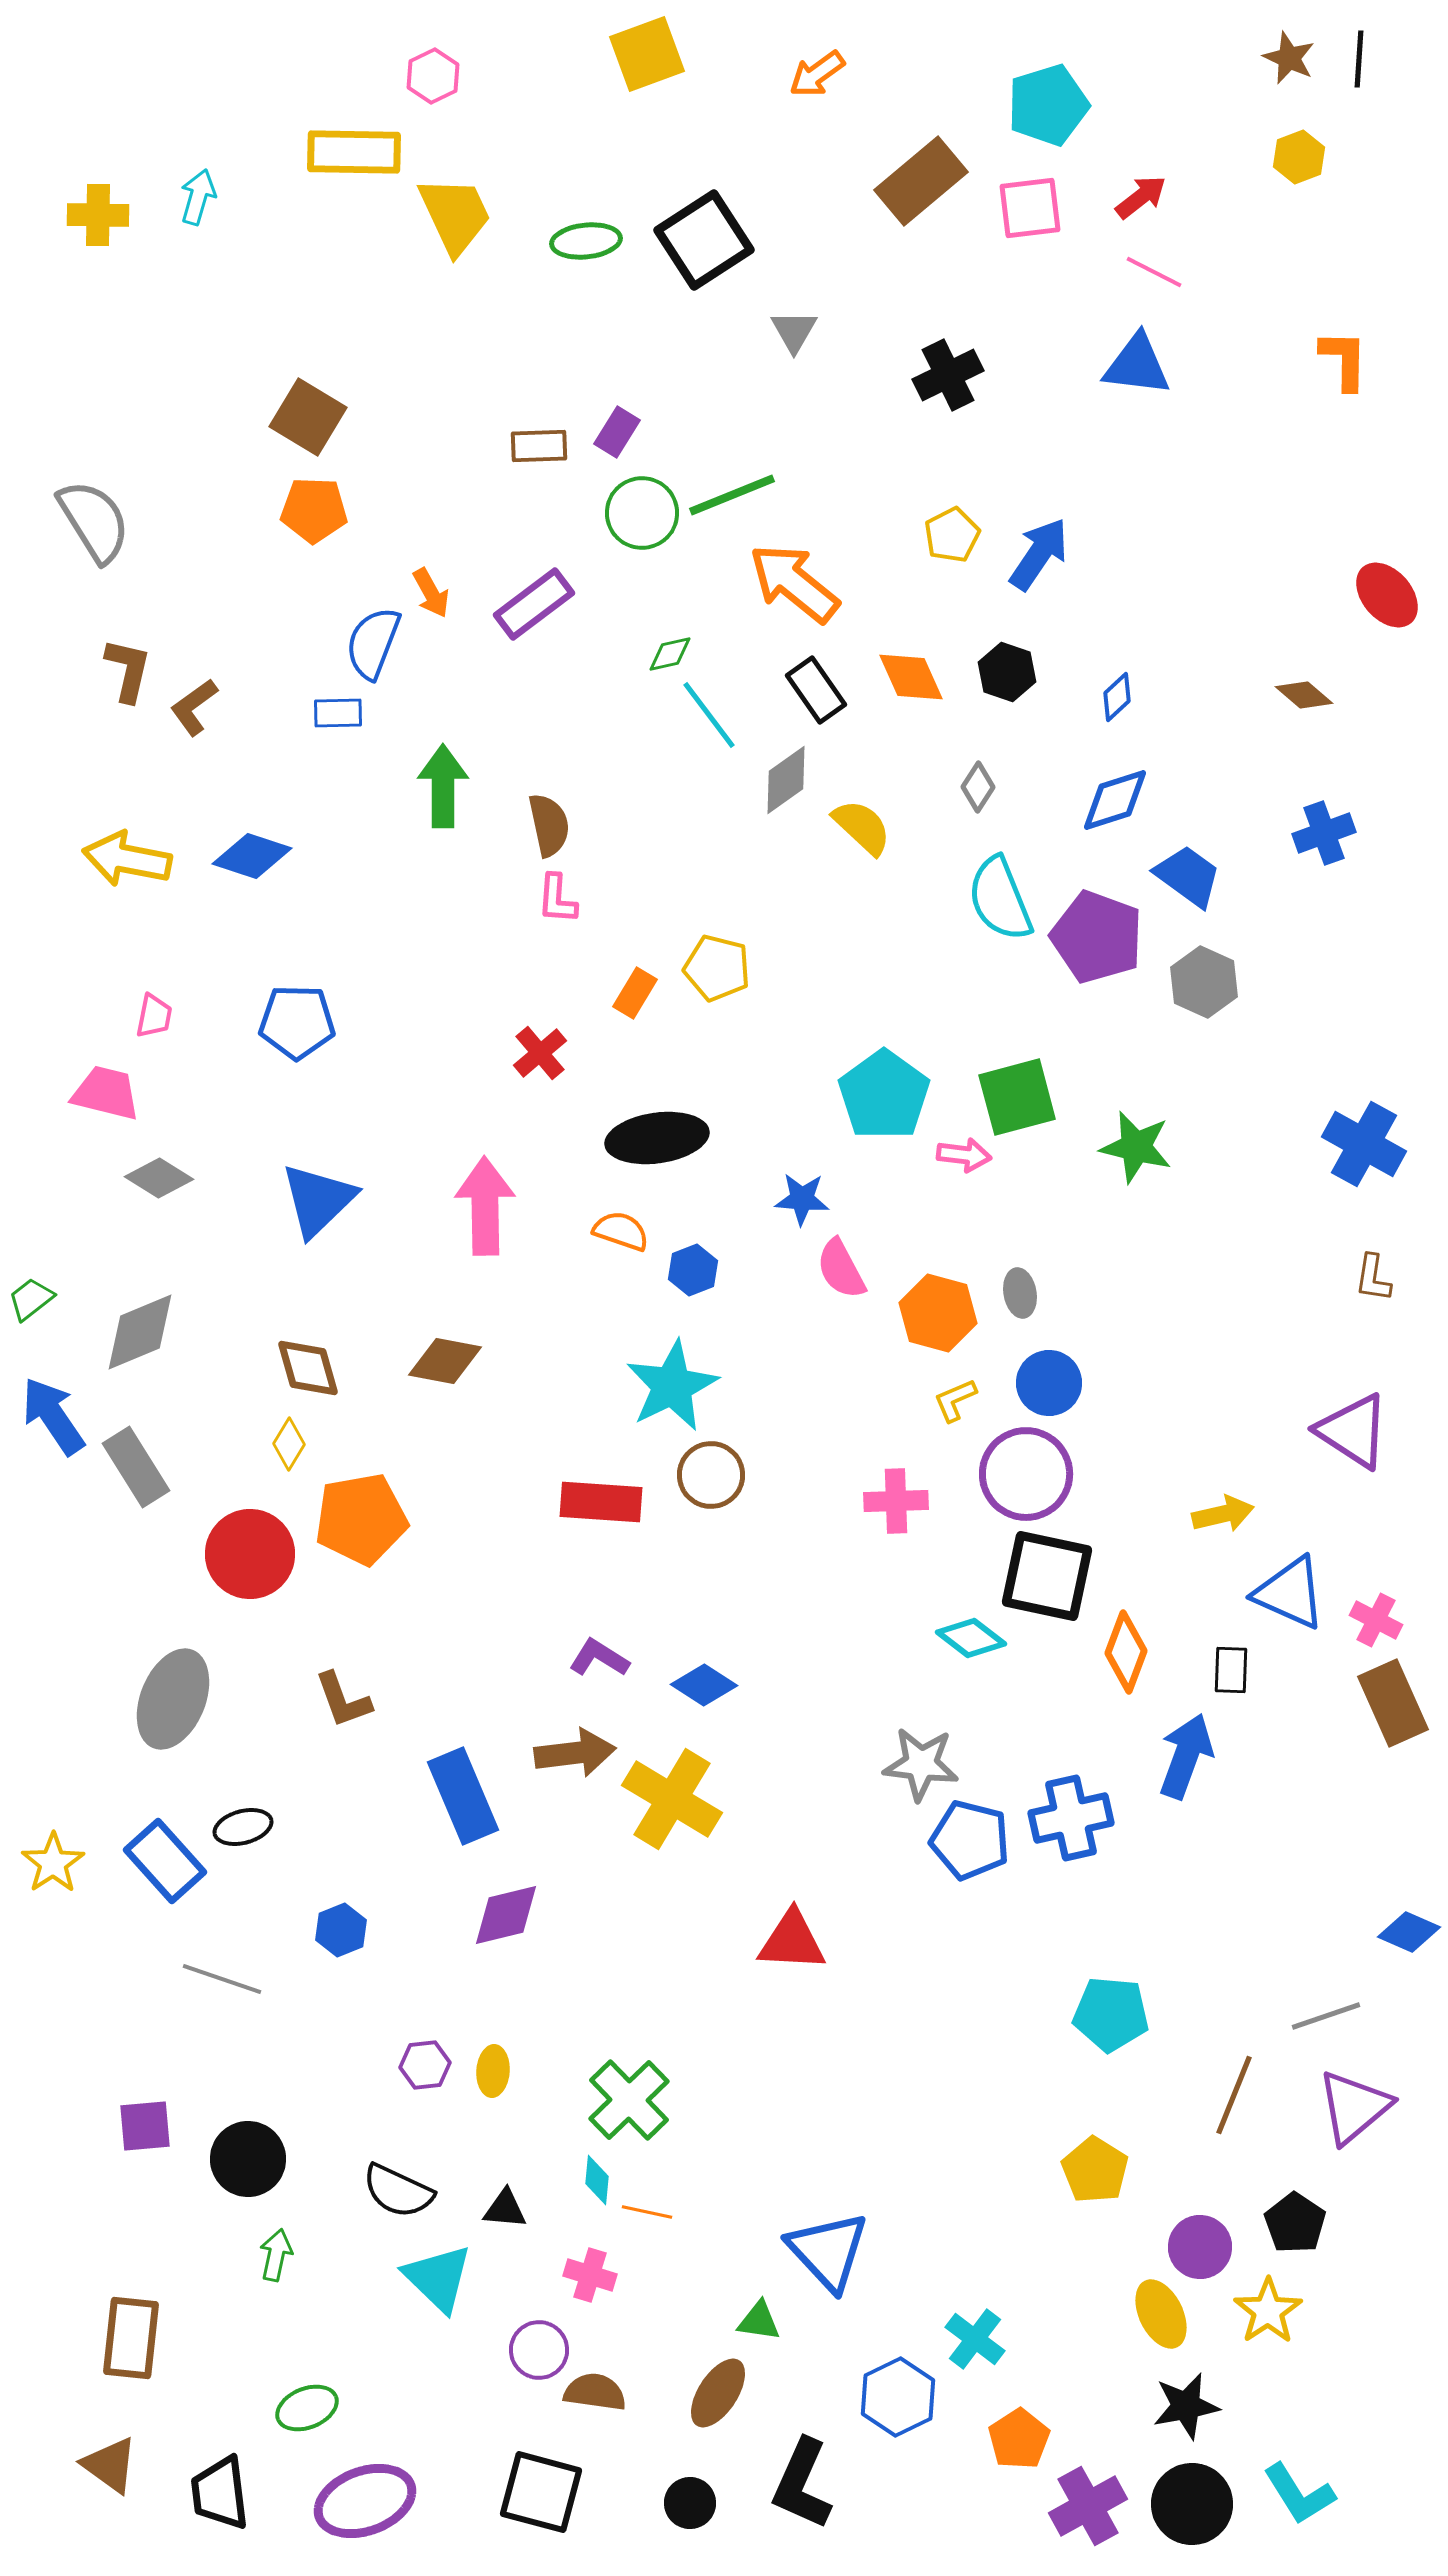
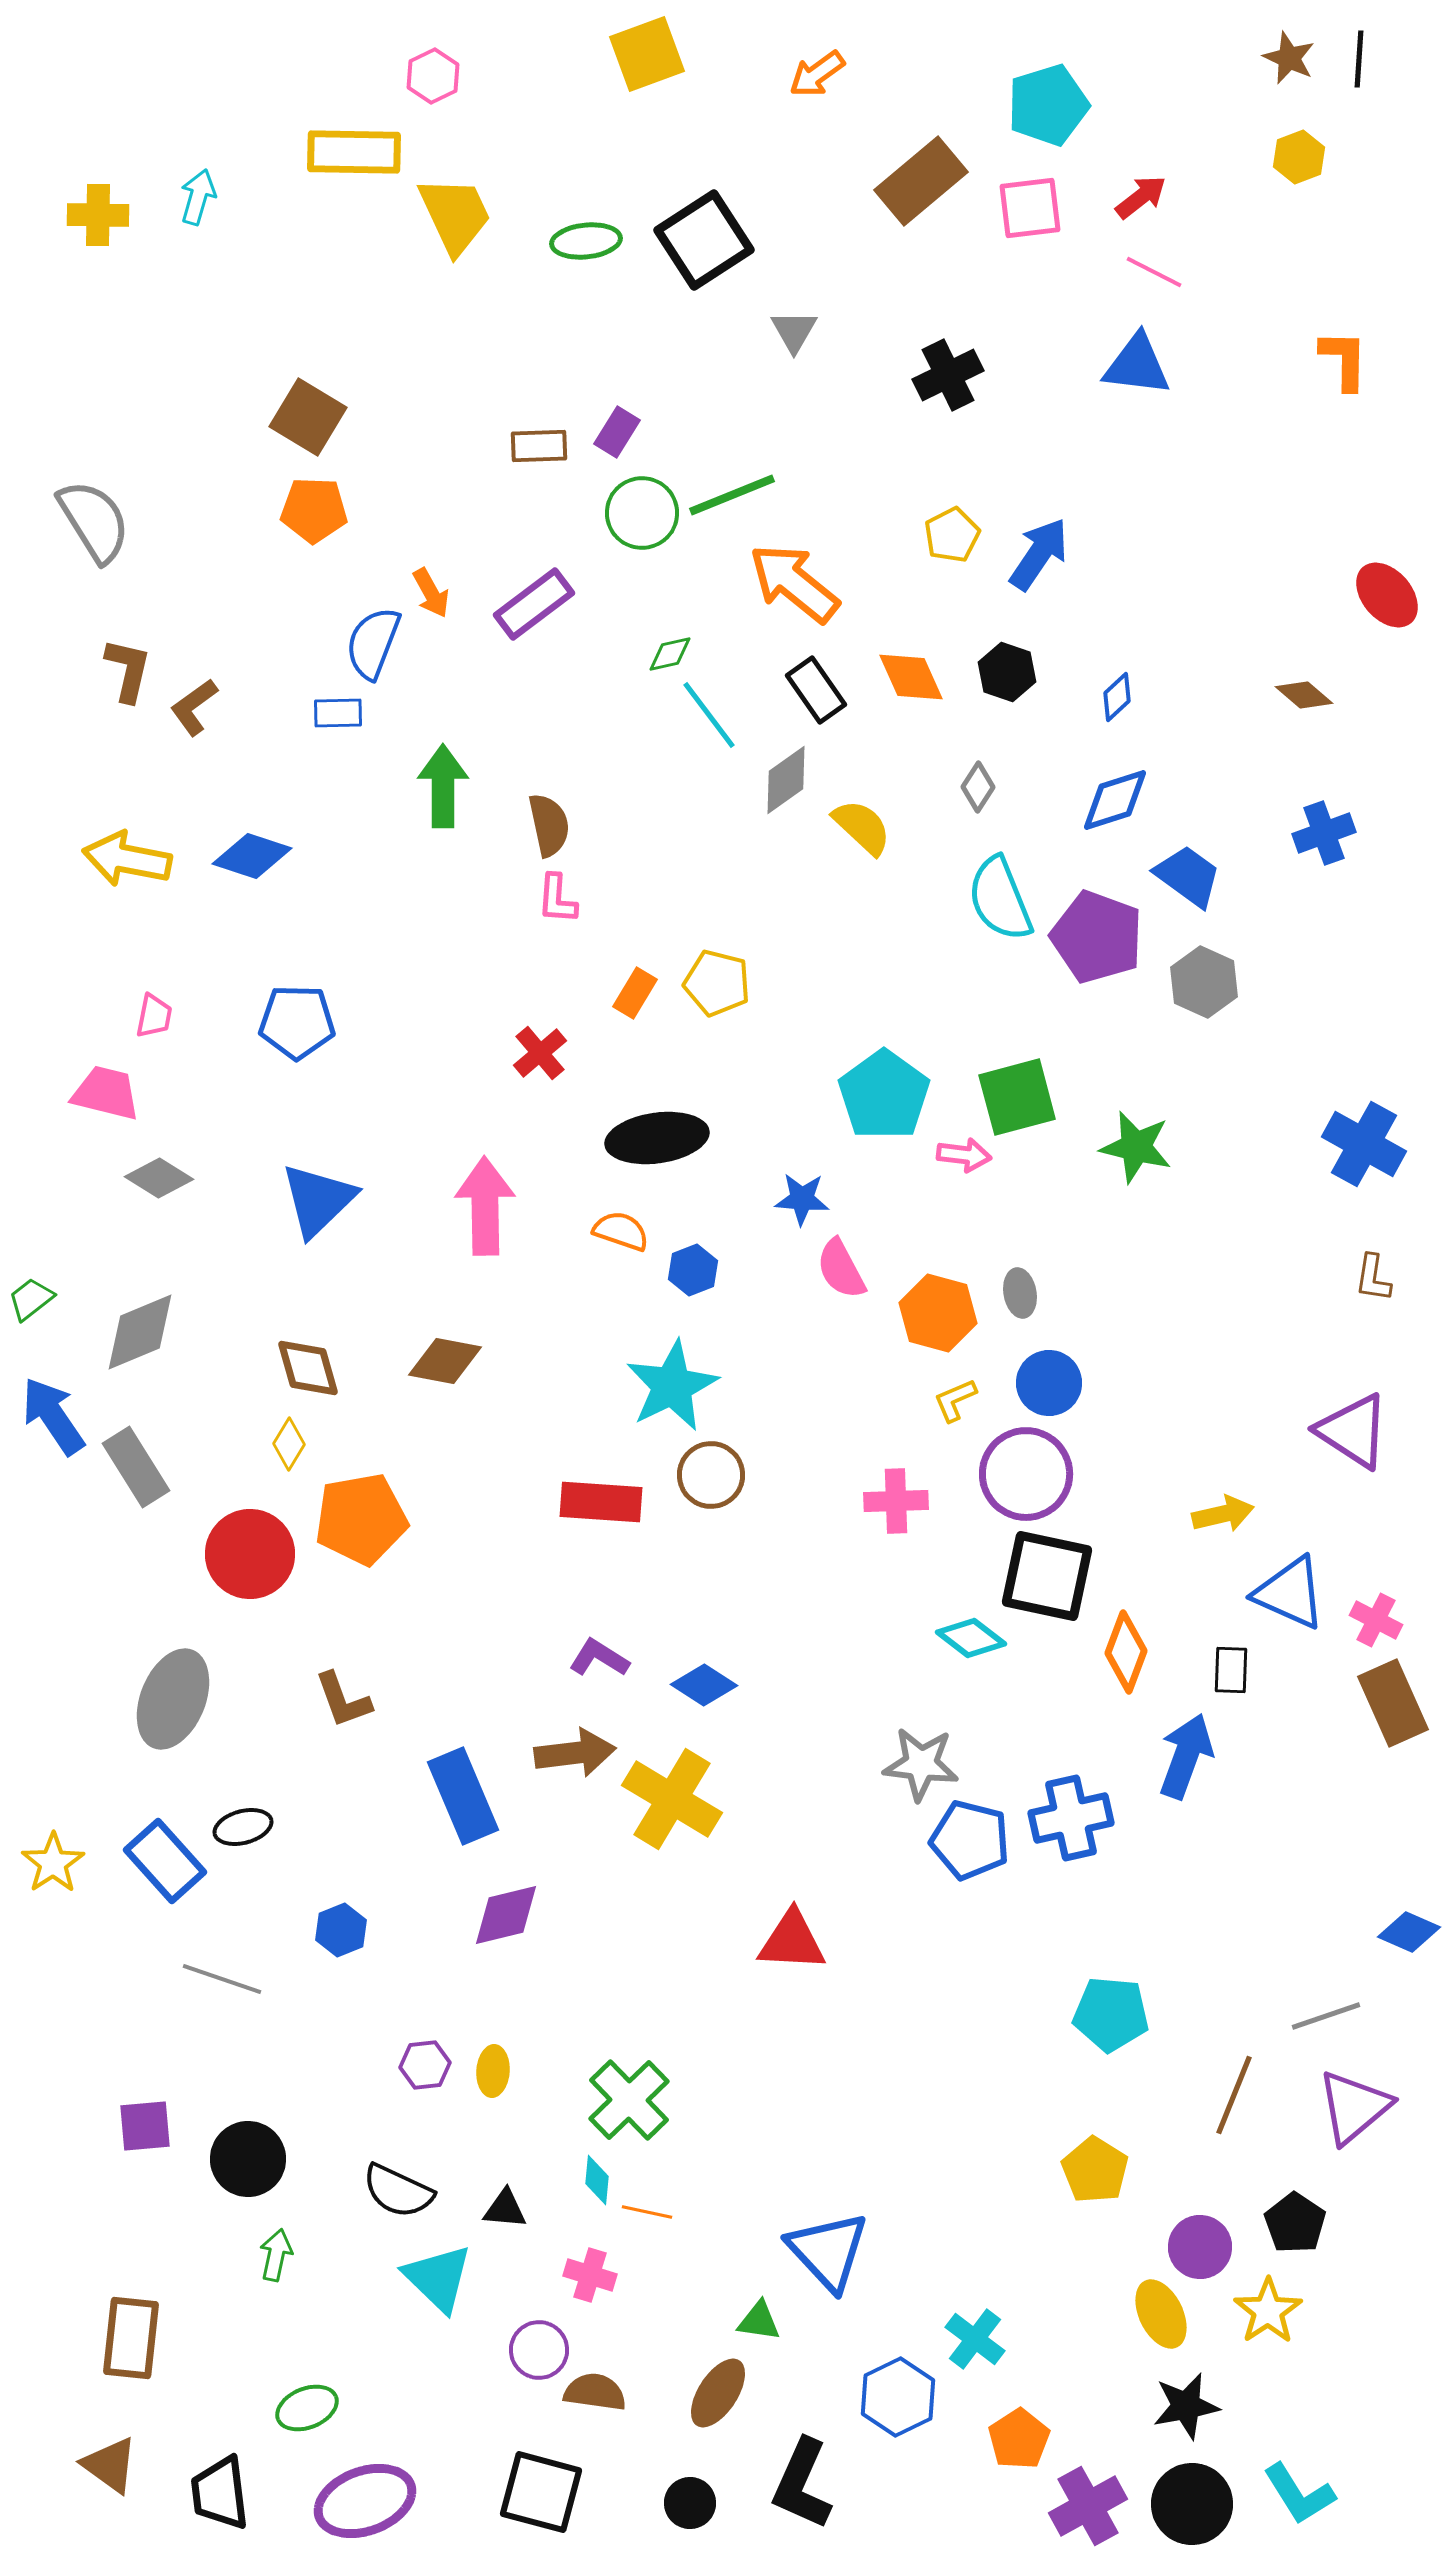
yellow pentagon at (717, 968): moved 15 px down
